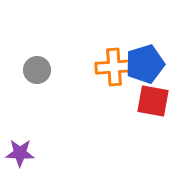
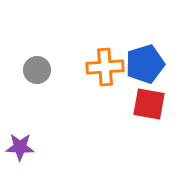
orange cross: moved 9 px left
red square: moved 4 px left, 3 px down
purple star: moved 6 px up
